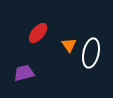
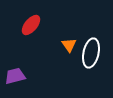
red ellipse: moved 7 px left, 8 px up
purple trapezoid: moved 9 px left, 3 px down
